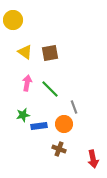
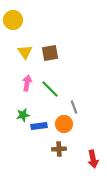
yellow triangle: rotated 21 degrees clockwise
brown cross: rotated 24 degrees counterclockwise
